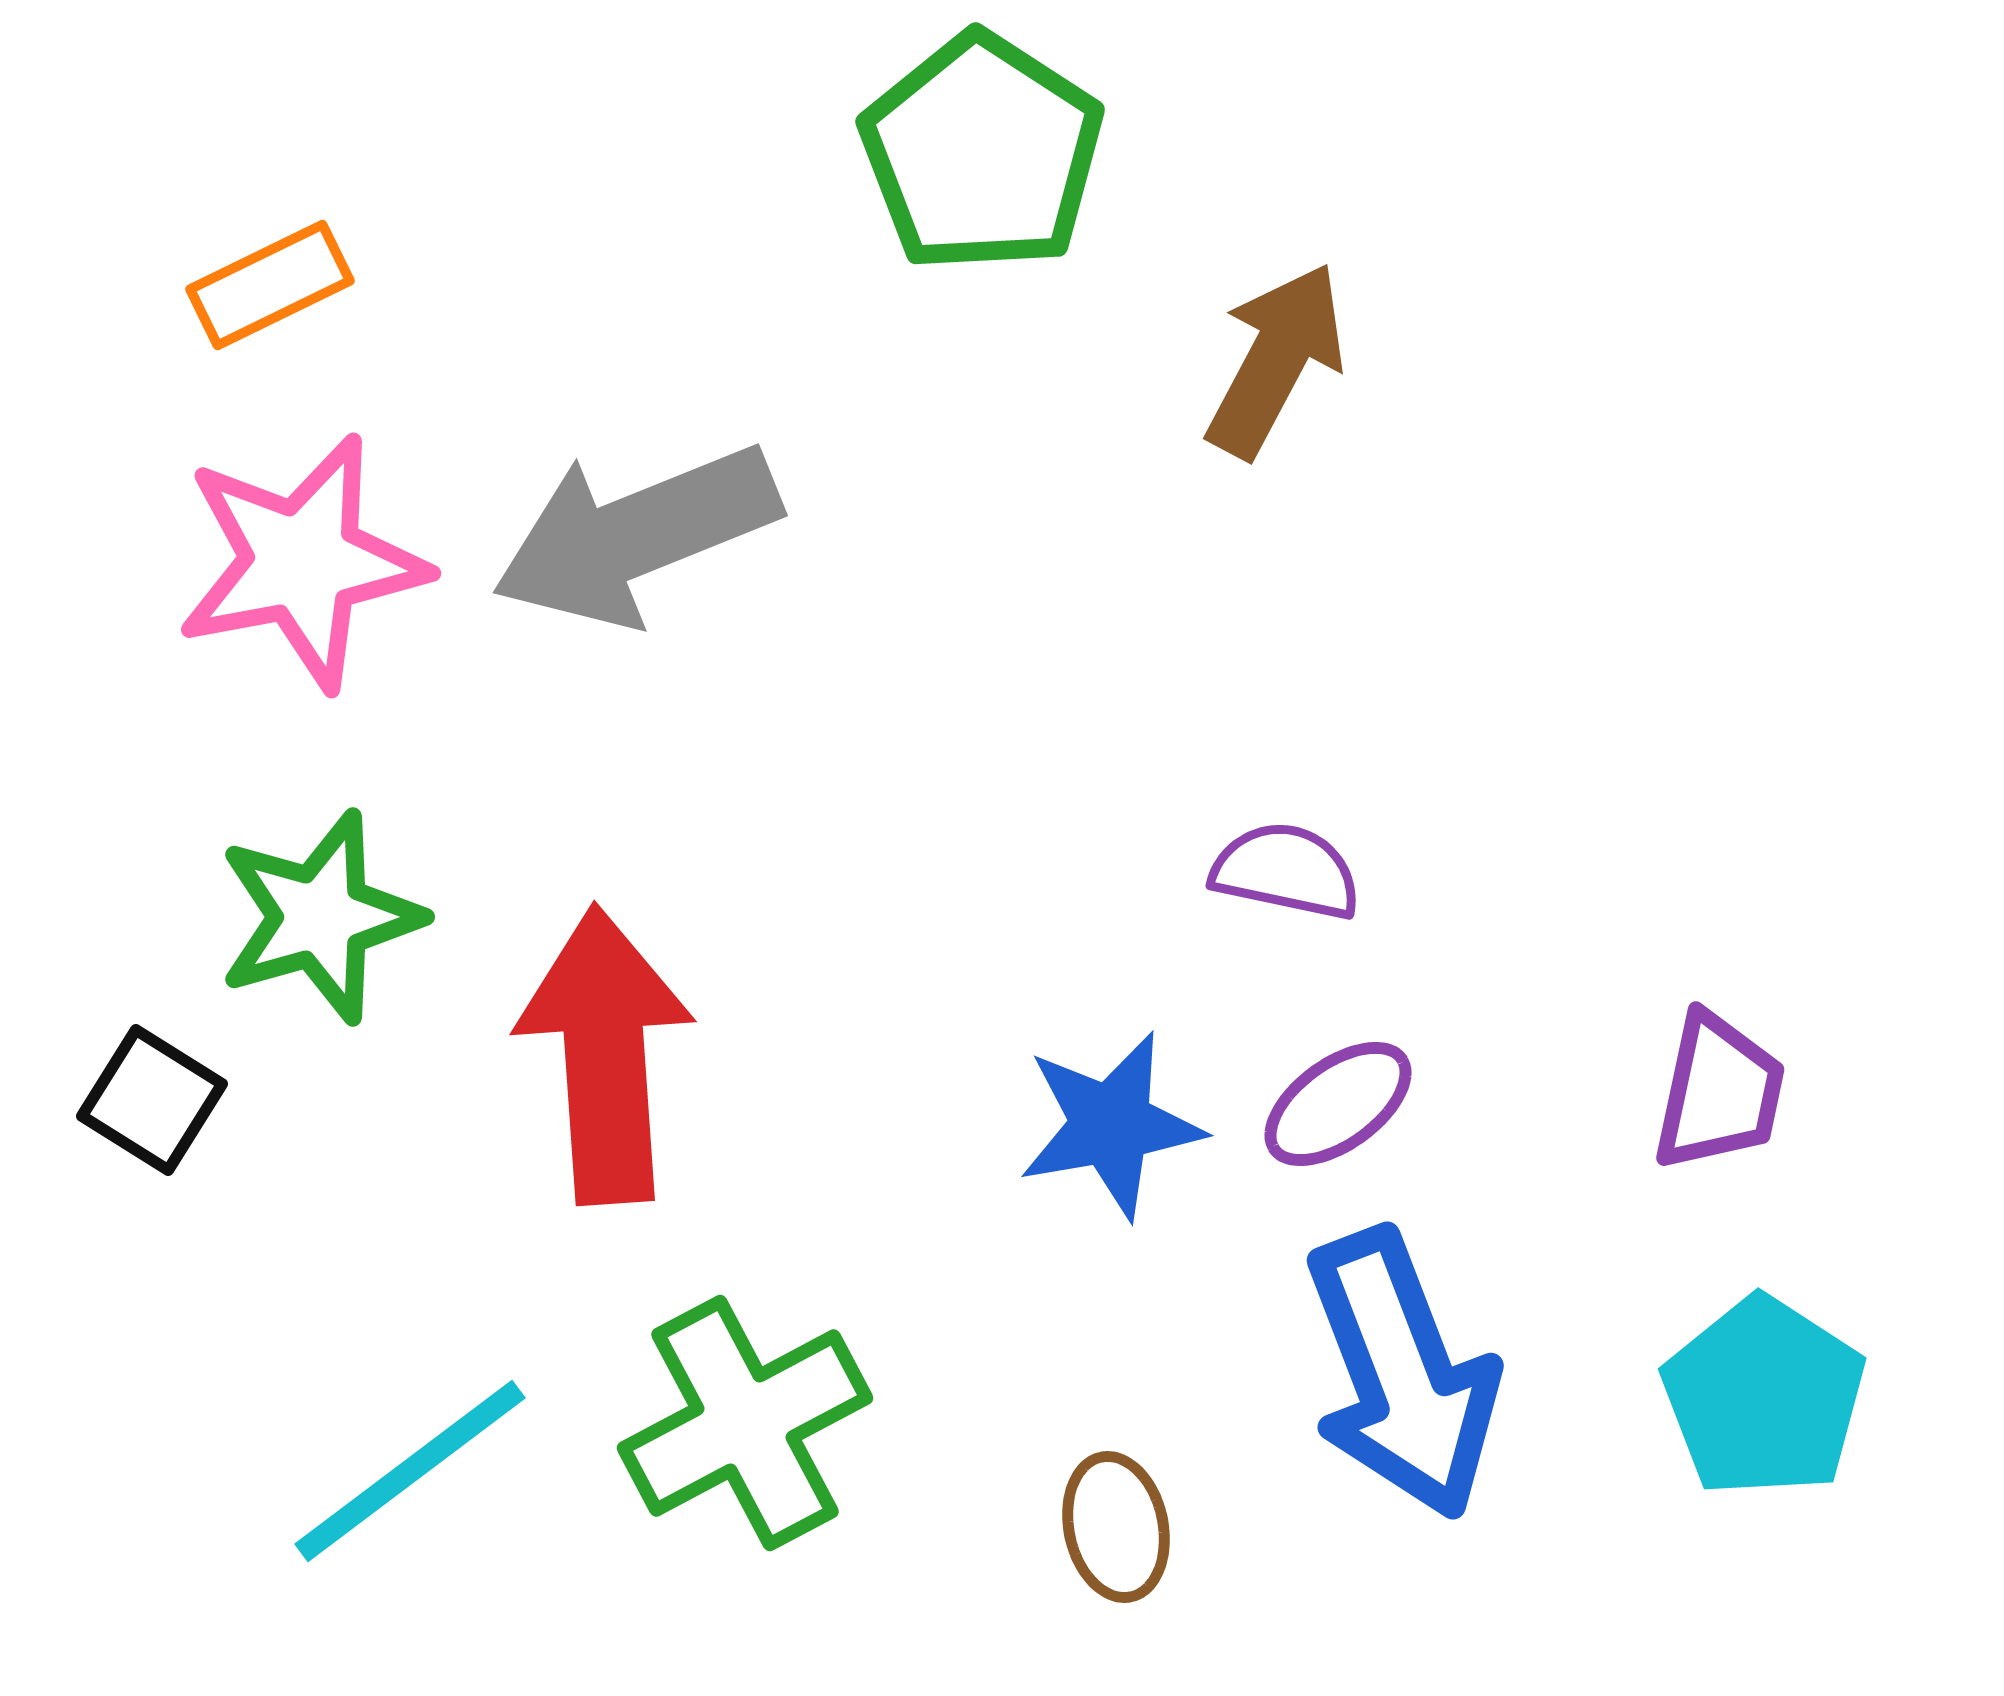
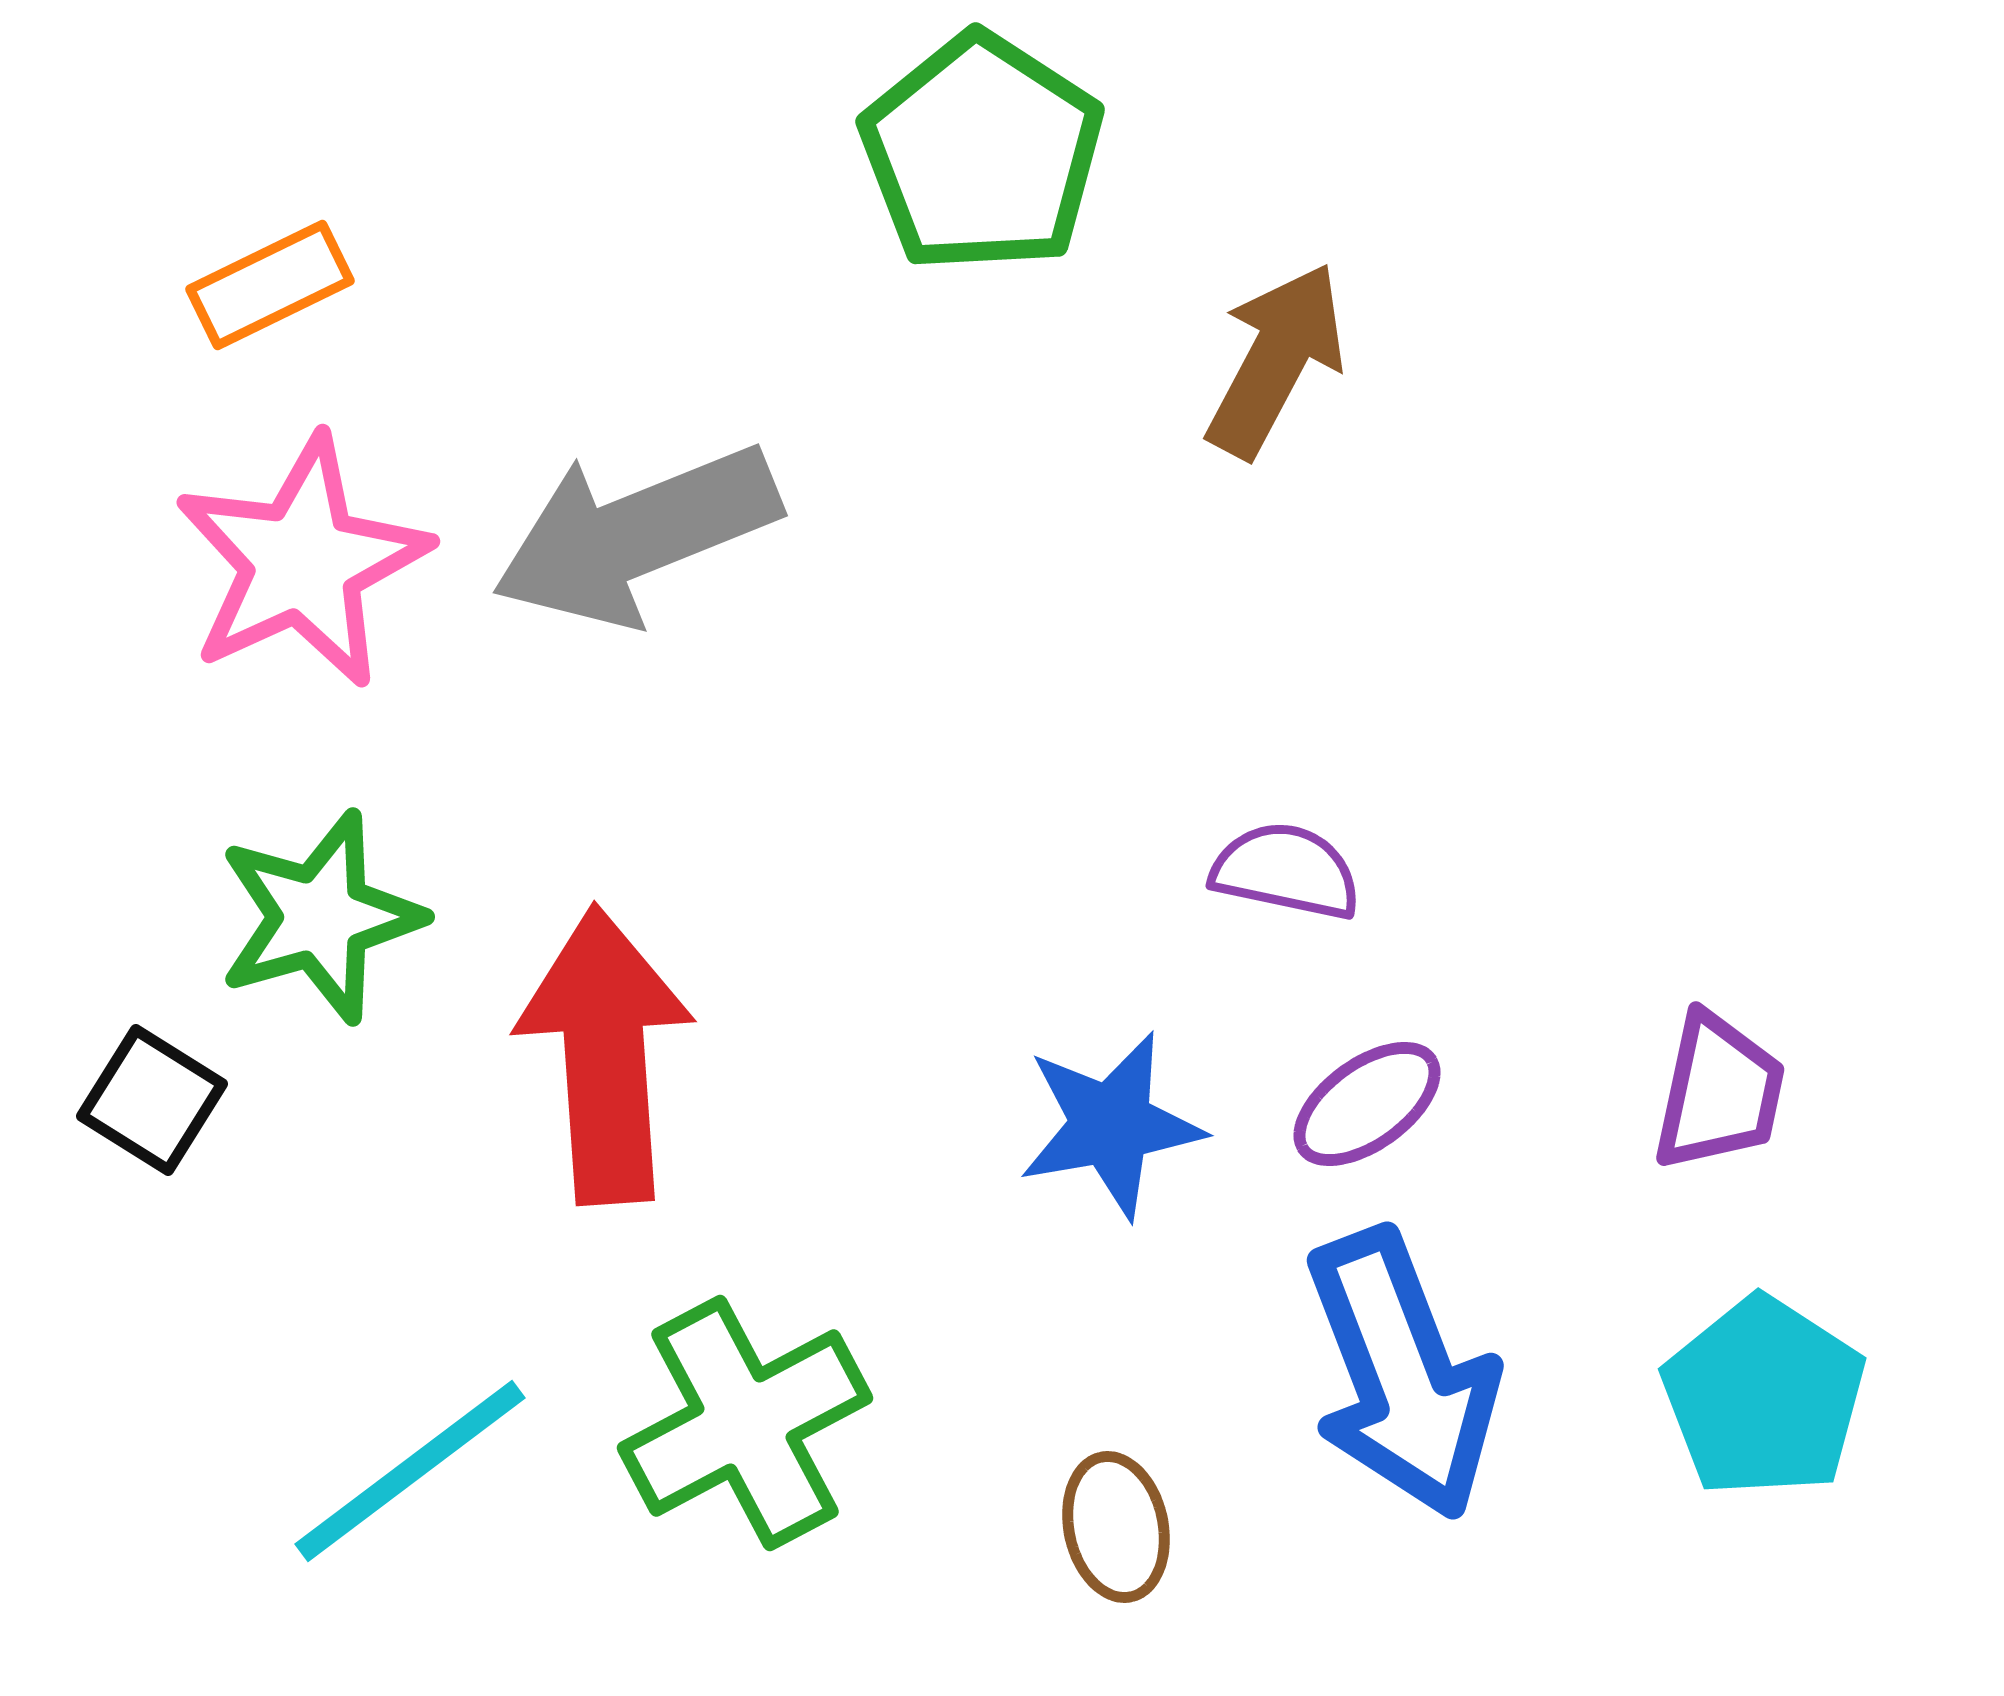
pink star: rotated 14 degrees counterclockwise
purple ellipse: moved 29 px right
